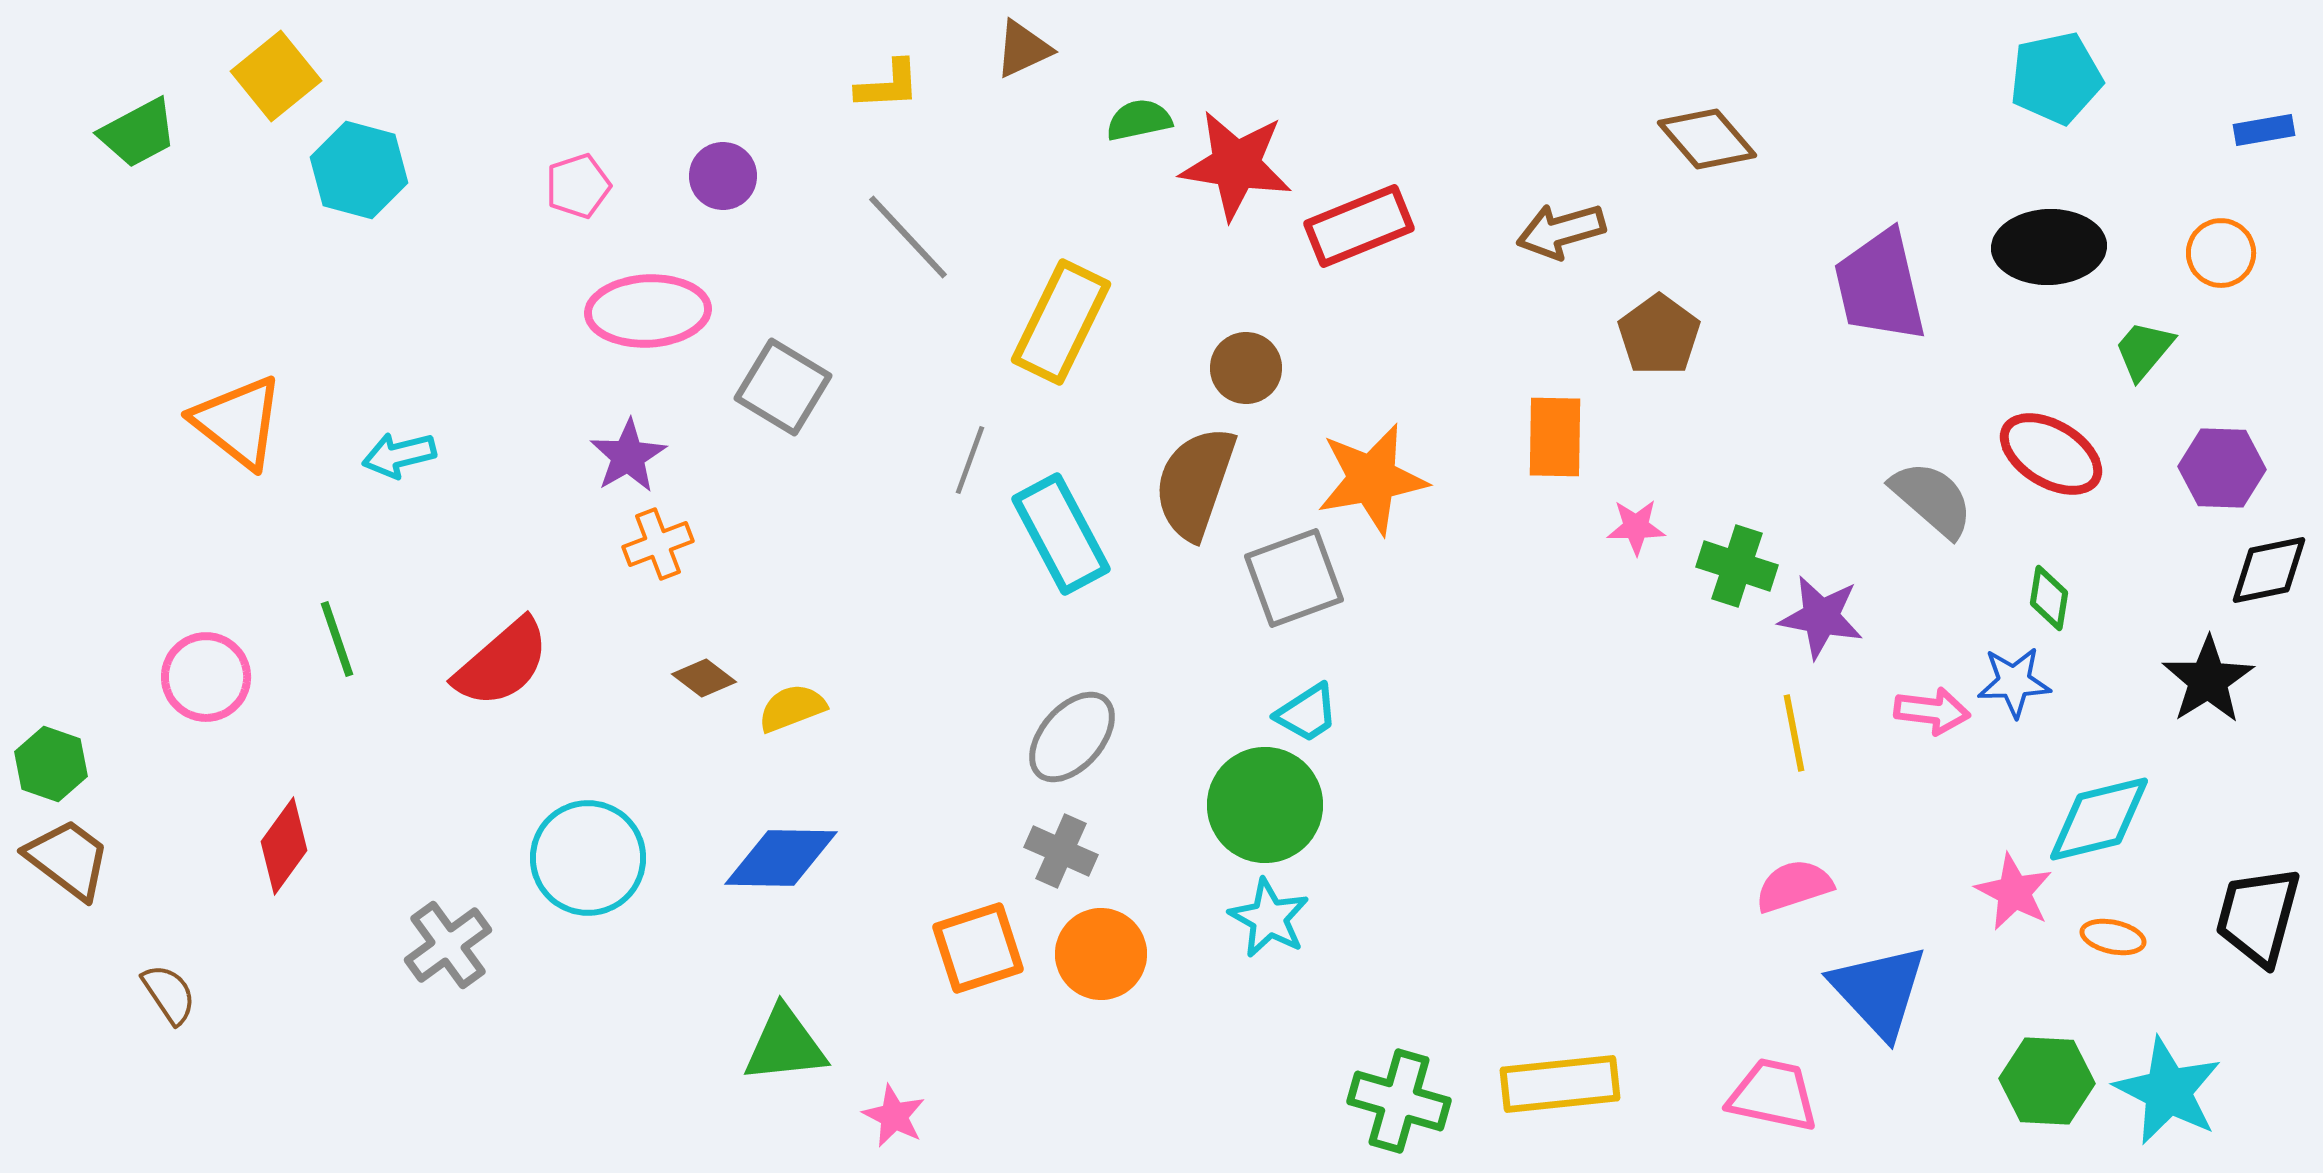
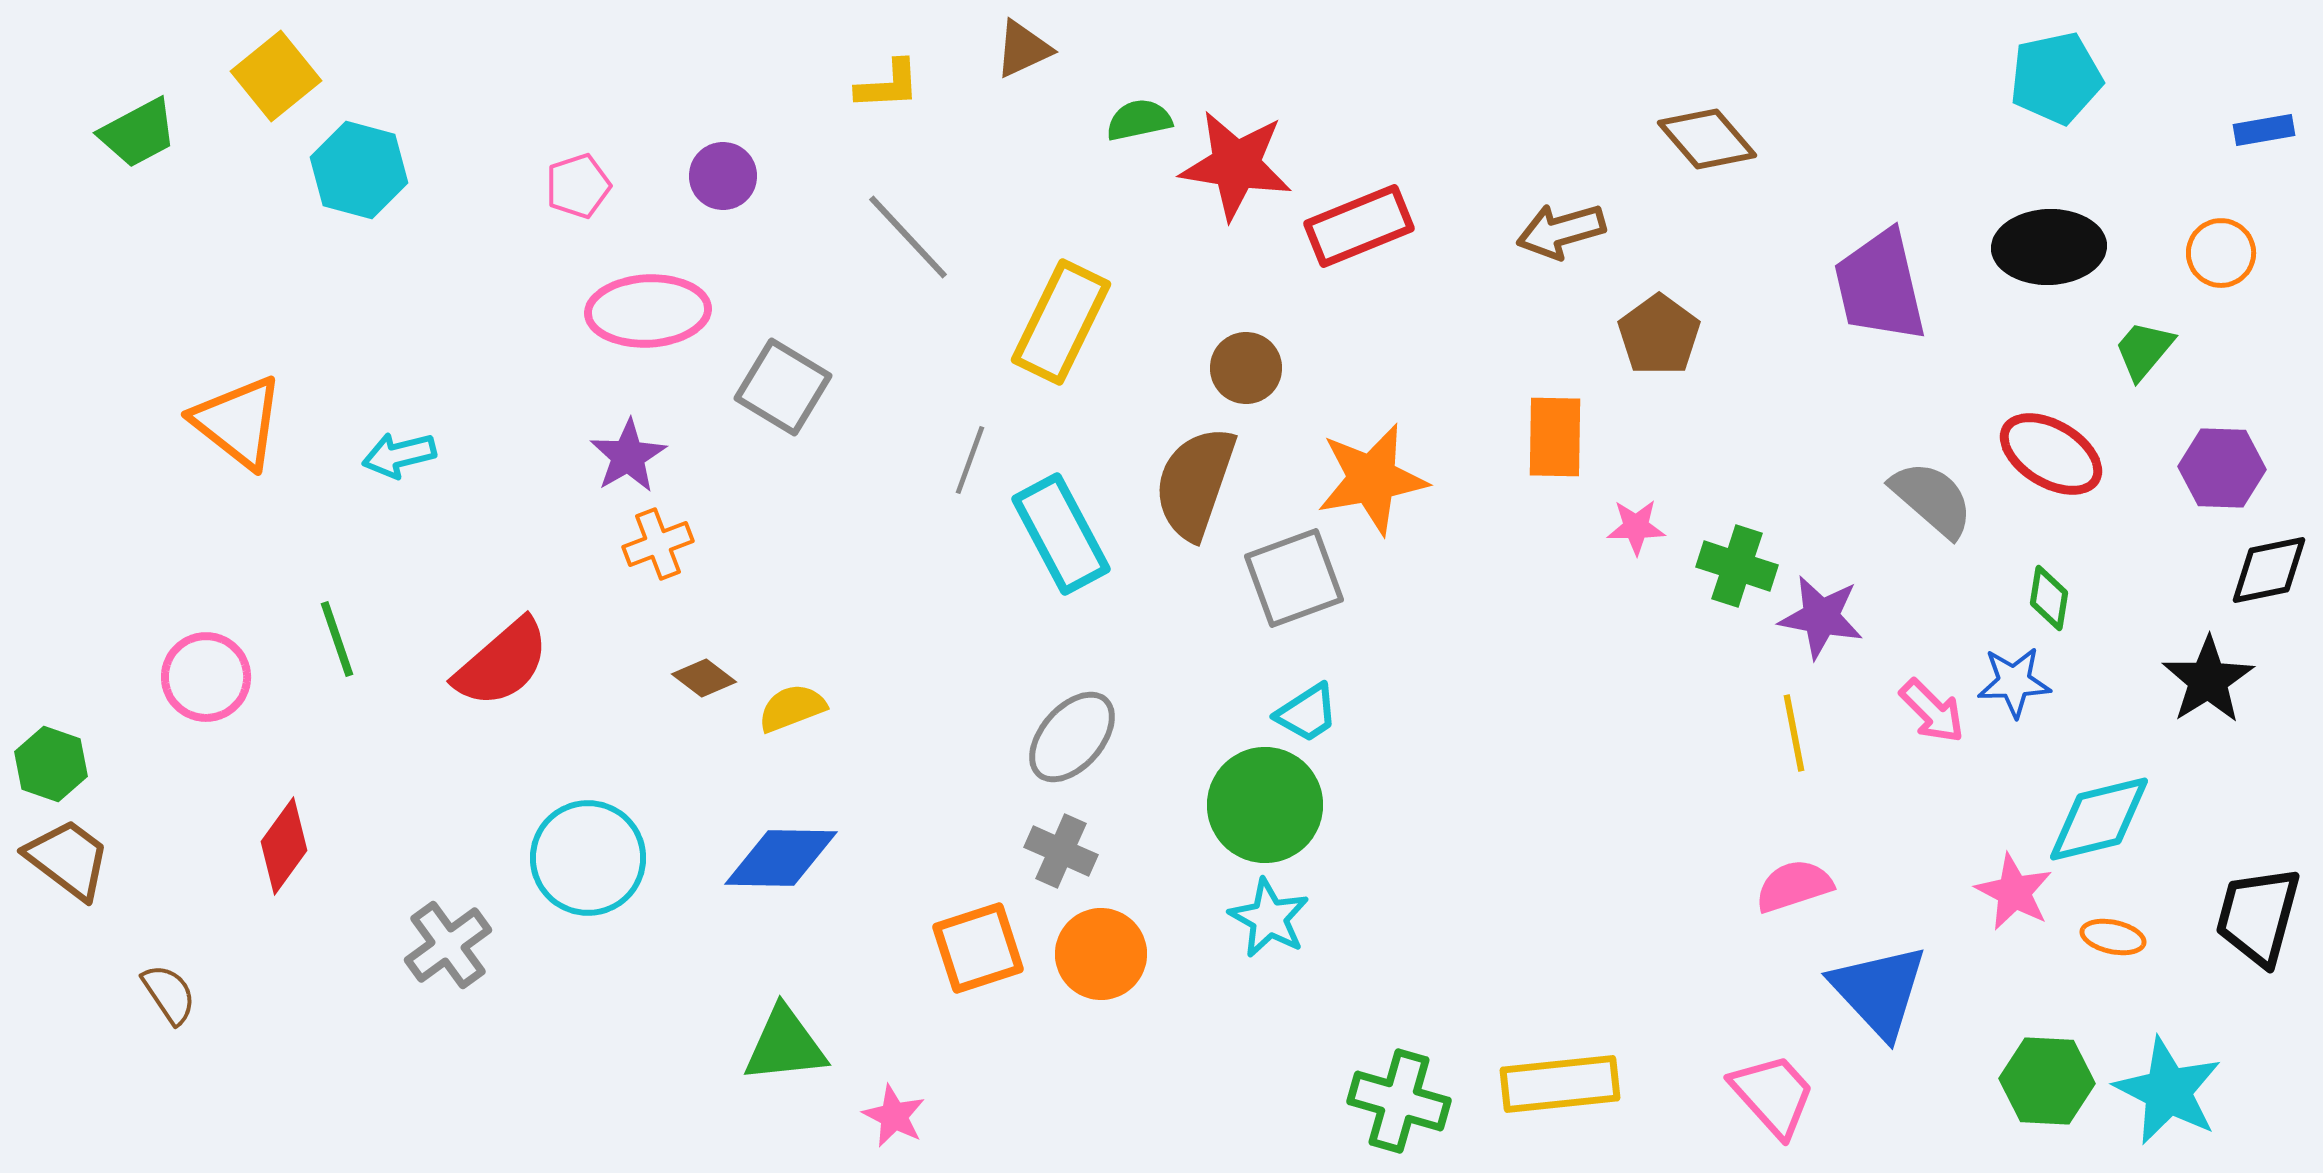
pink arrow at (1932, 711): rotated 38 degrees clockwise
pink trapezoid at (1773, 1095): rotated 36 degrees clockwise
